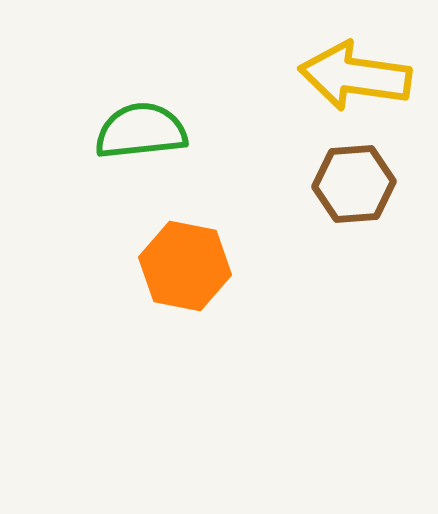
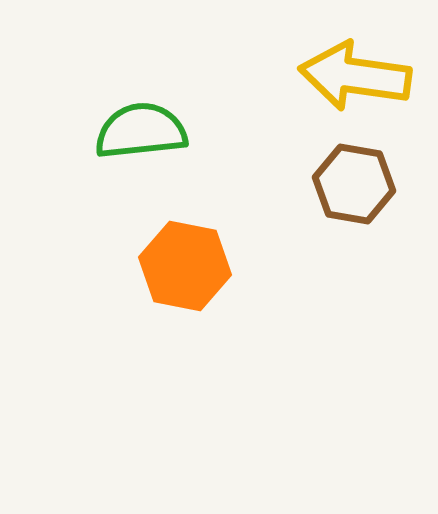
brown hexagon: rotated 14 degrees clockwise
